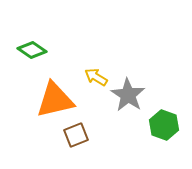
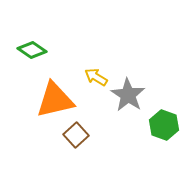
brown square: rotated 20 degrees counterclockwise
